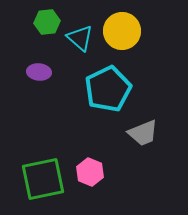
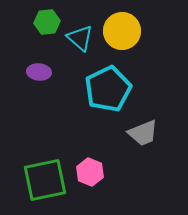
green square: moved 2 px right, 1 px down
